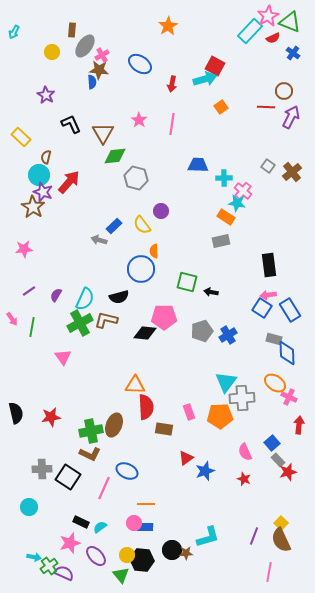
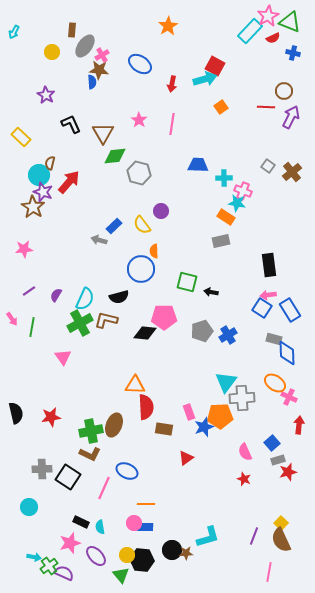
blue cross at (293, 53): rotated 24 degrees counterclockwise
brown semicircle at (46, 157): moved 4 px right, 6 px down
gray hexagon at (136, 178): moved 3 px right, 5 px up
pink cross at (243, 191): rotated 18 degrees counterclockwise
gray rectangle at (278, 460): rotated 64 degrees counterclockwise
blue star at (205, 471): moved 1 px left, 44 px up
cyan semicircle at (100, 527): rotated 64 degrees counterclockwise
